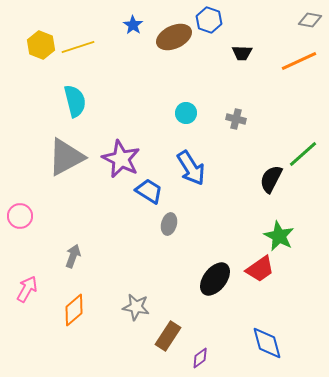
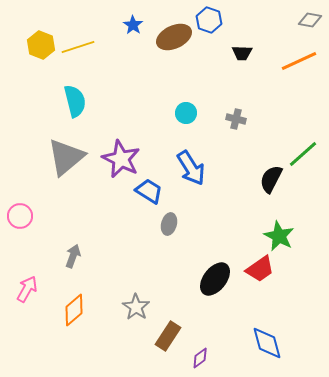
gray triangle: rotated 12 degrees counterclockwise
gray star: rotated 24 degrees clockwise
